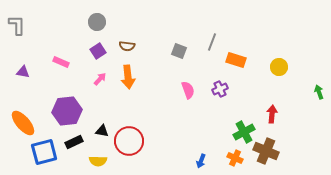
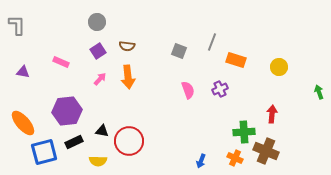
green cross: rotated 25 degrees clockwise
